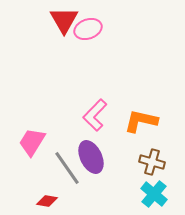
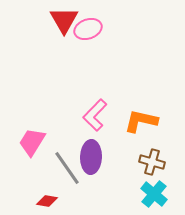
purple ellipse: rotated 28 degrees clockwise
